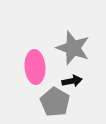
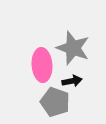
pink ellipse: moved 7 px right, 2 px up
gray pentagon: rotated 12 degrees counterclockwise
